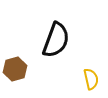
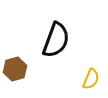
yellow semicircle: rotated 35 degrees clockwise
